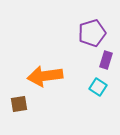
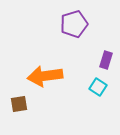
purple pentagon: moved 18 px left, 9 px up
